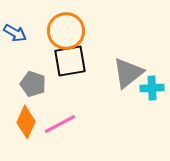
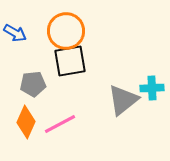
gray triangle: moved 5 px left, 27 px down
gray pentagon: rotated 25 degrees counterclockwise
